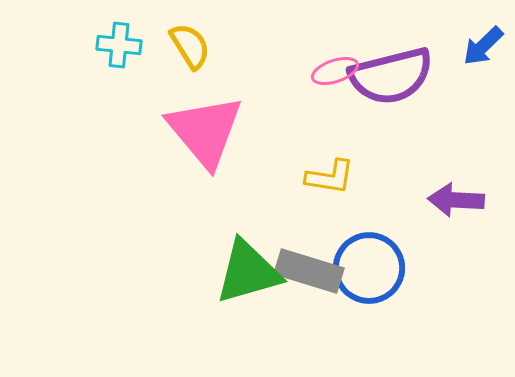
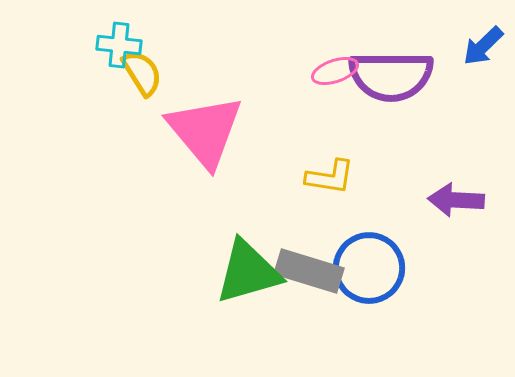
yellow semicircle: moved 48 px left, 27 px down
purple semicircle: rotated 14 degrees clockwise
